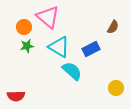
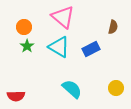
pink triangle: moved 15 px right
brown semicircle: rotated 16 degrees counterclockwise
green star: rotated 24 degrees counterclockwise
cyan semicircle: moved 18 px down
